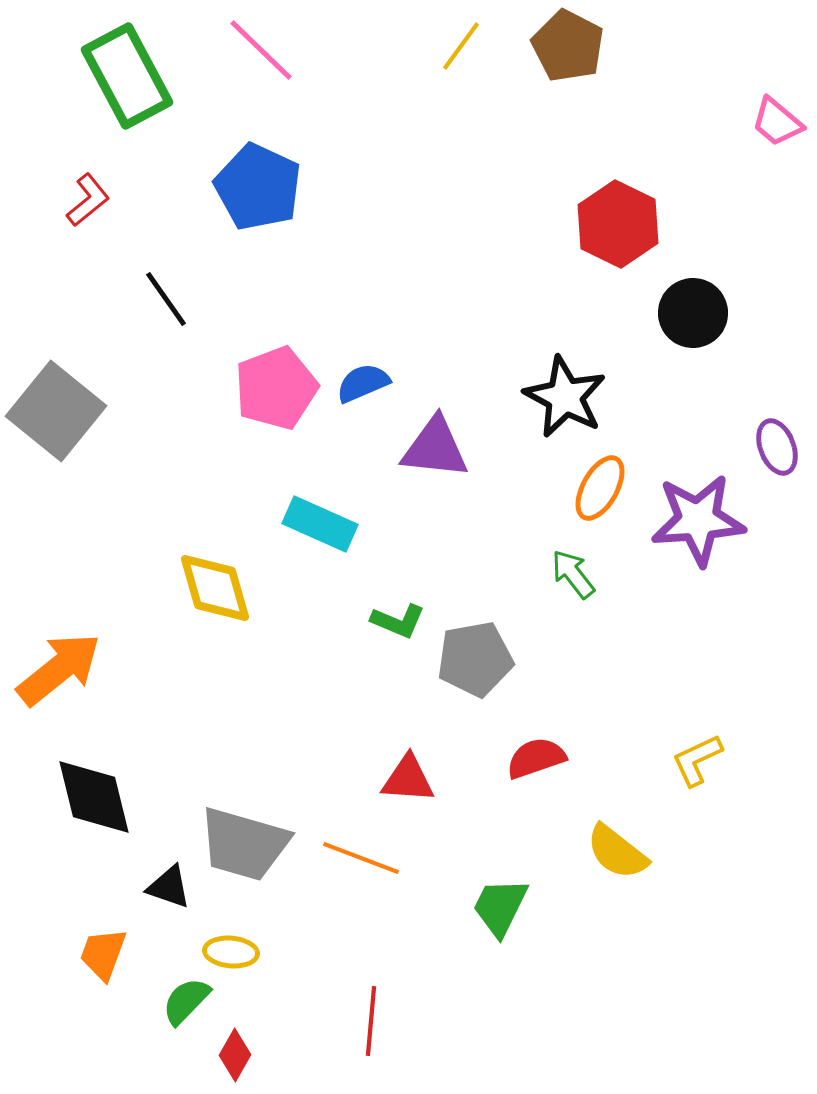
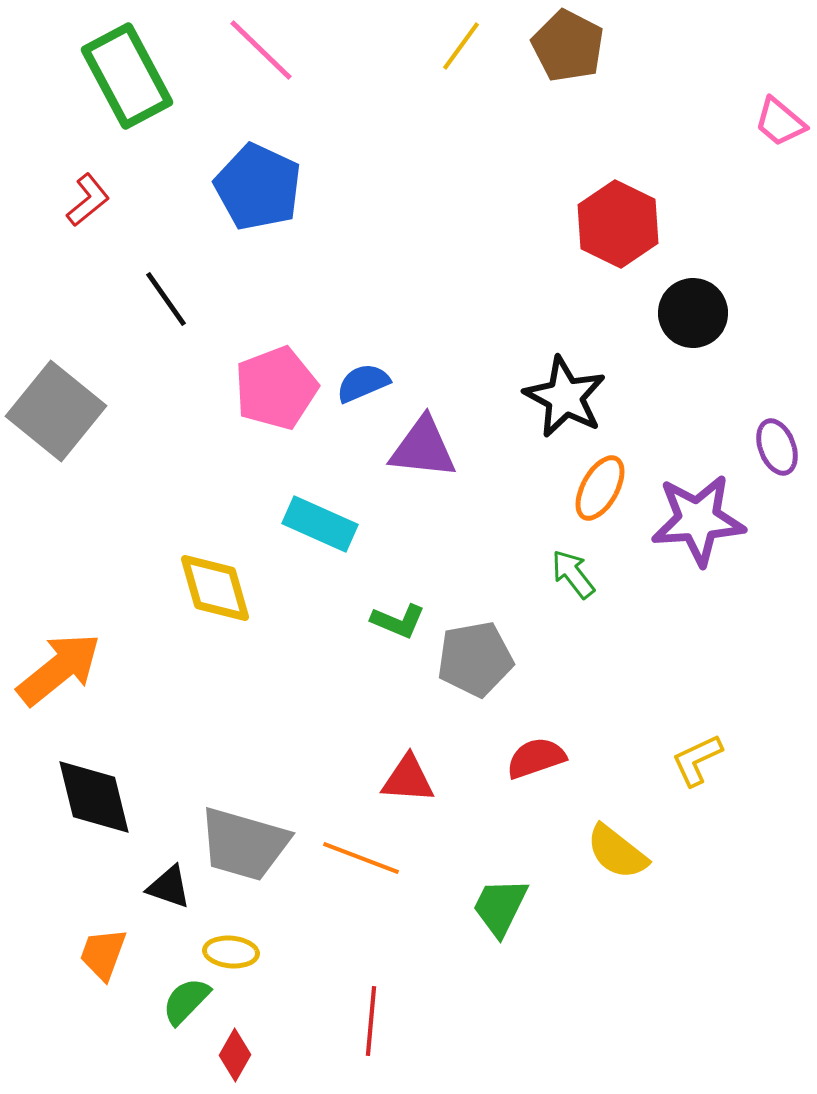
pink trapezoid: moved 3 px right
purple triangle: moved 12 px left
